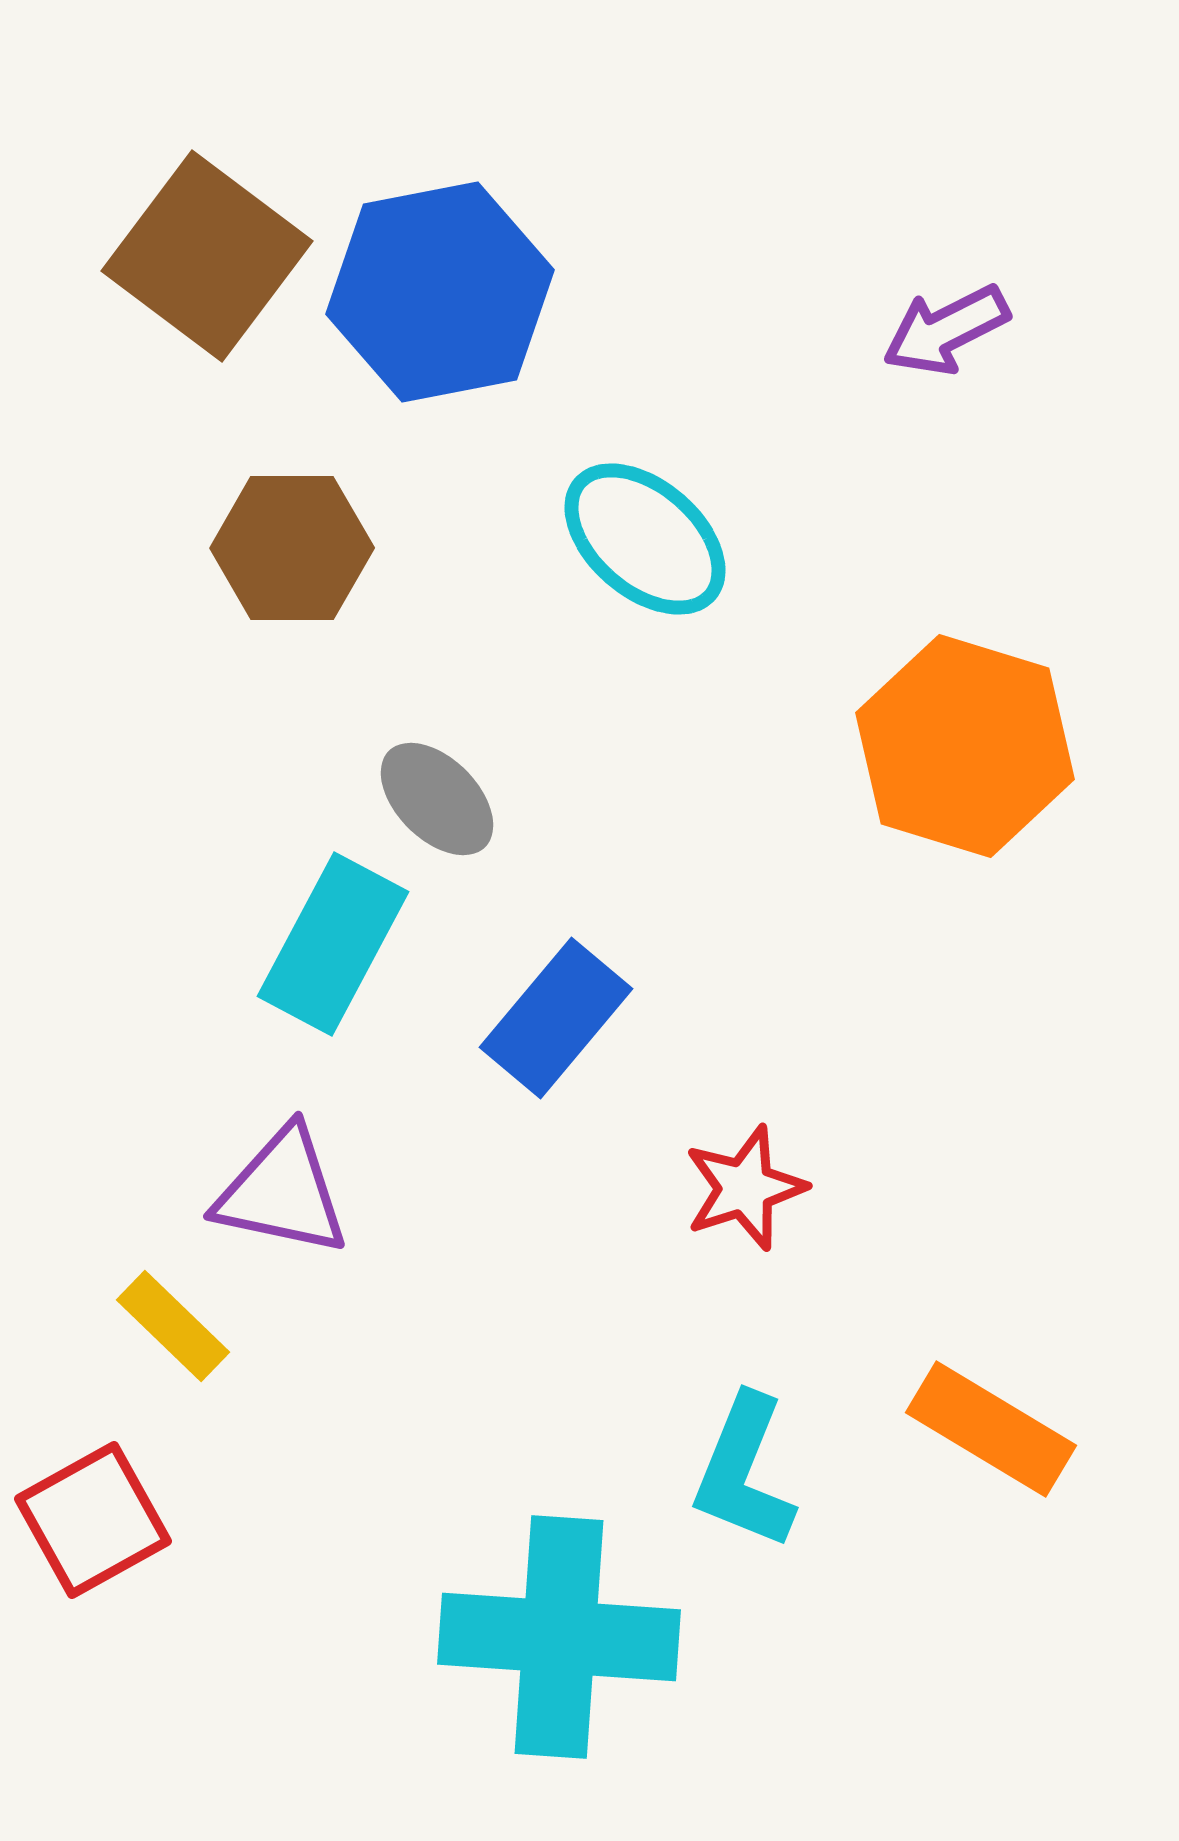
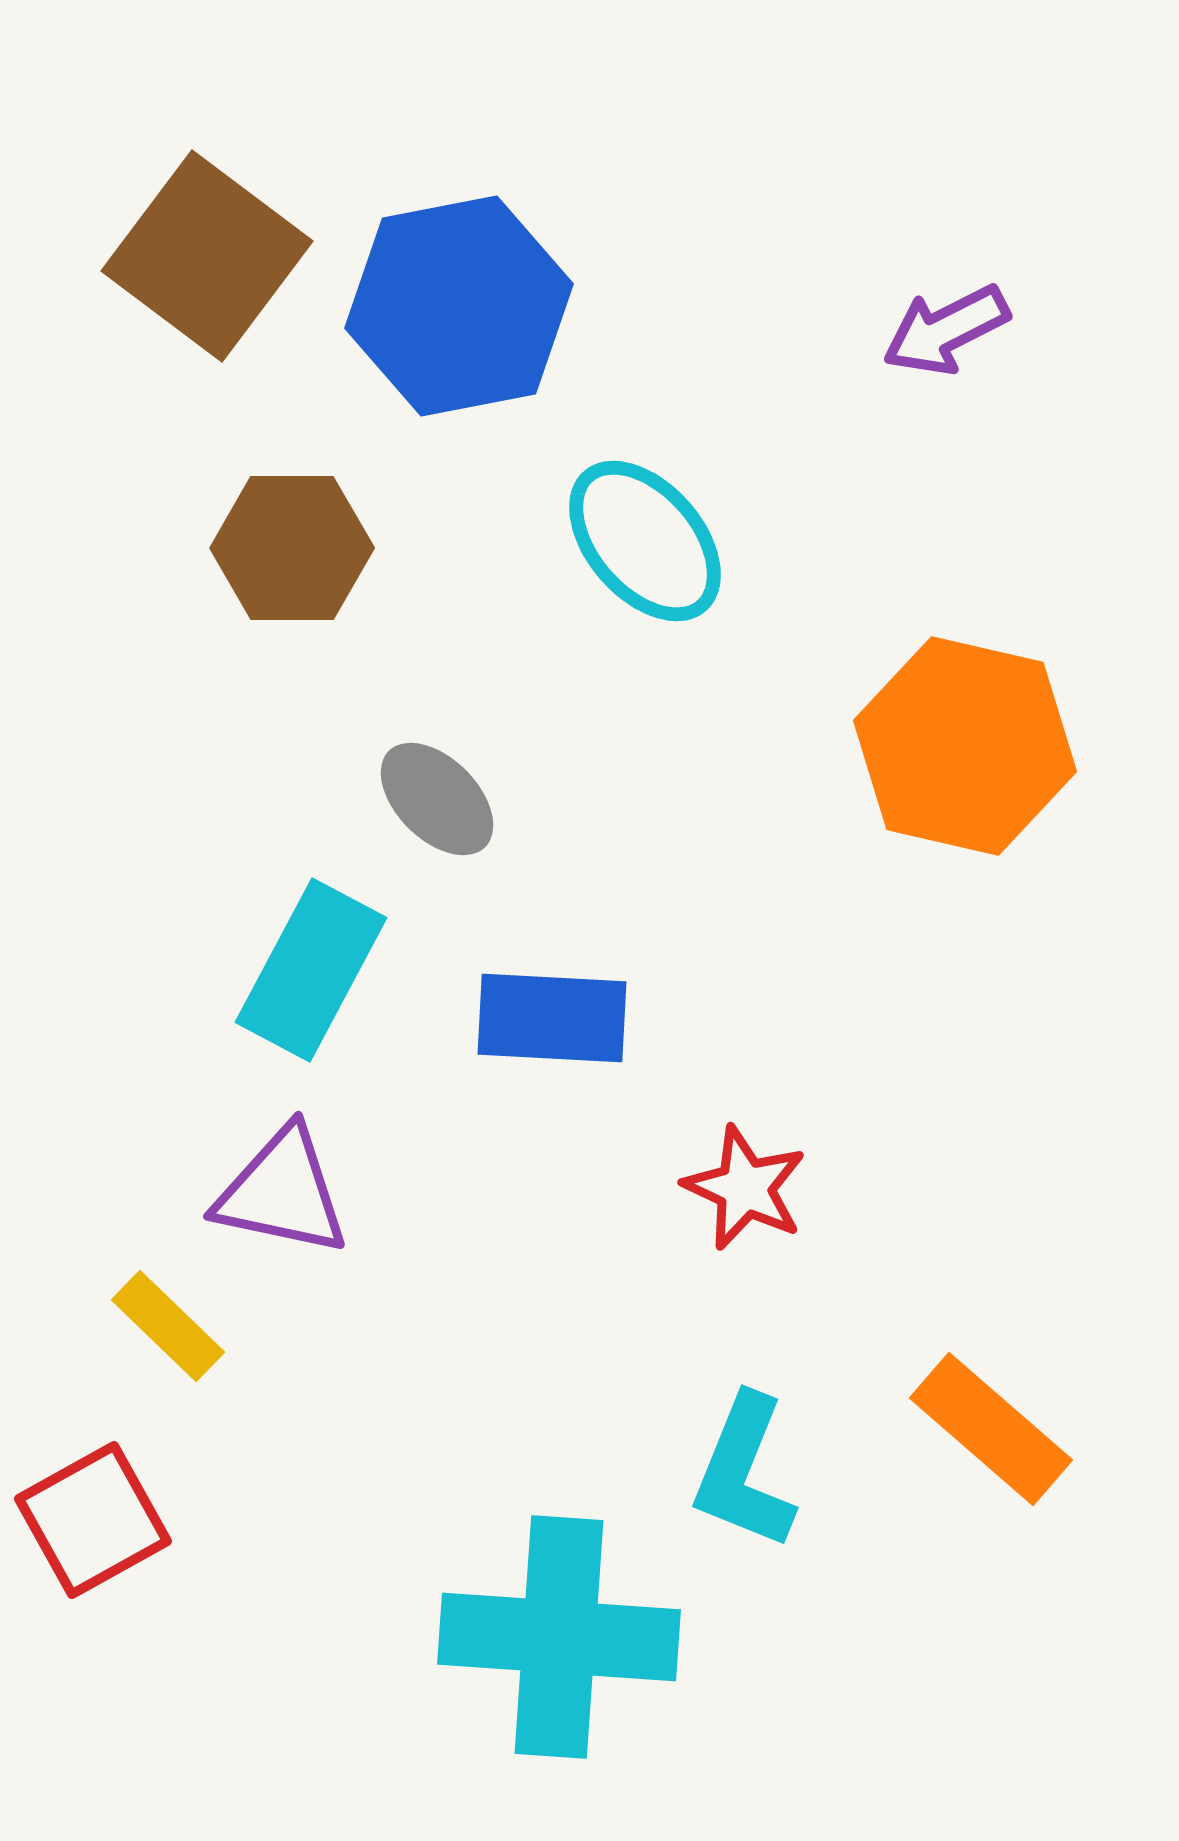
blue hexagon: moved 19 px right, 14 px down
cyan ellipse: moved 2 px down; rotated 8 degrees clockwise
orange hexagon: rotated 4 degrees counterclockwise
cyan rectangle: moved 22 px left, 26 px down
blue rectangle: moved 4 px left; rotated 53 degrees clockwise
red star: rotated 29 degrees counterclockwise
yellow rectangle: moved 5 px left
orange rectangle: rotated 10 degrees clockwise
